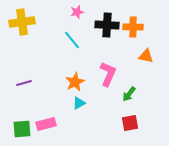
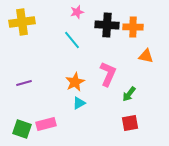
green square: rotated 24 degrees clockwise
